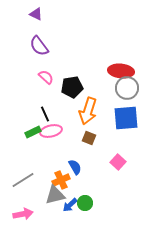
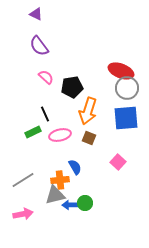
red ellipse: rotated 15 degrees clockwise
pink ellipse: moved 9 px right, 4 px down
orange cross: moved 1 px left; rotated 18 degrees clockwise
blue arrow: rotated 42 degrees clockwise
